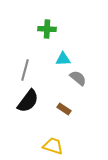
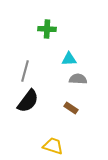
cyan triangle: moved 6 px right
gray line: moved 1 px down
gray semicircle: moved 1 px down; rotated 36 degrees counterclockwise
brown rectangle: moved 7 px right, 1 px up
